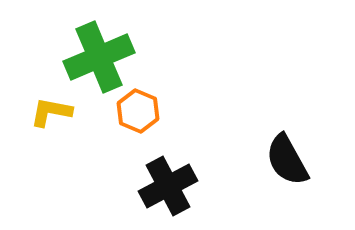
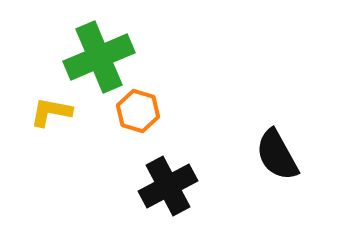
orange hexagon: rotated 6 degrees counterclockwise
black semicircle: moved 10 px left, 5 px up
